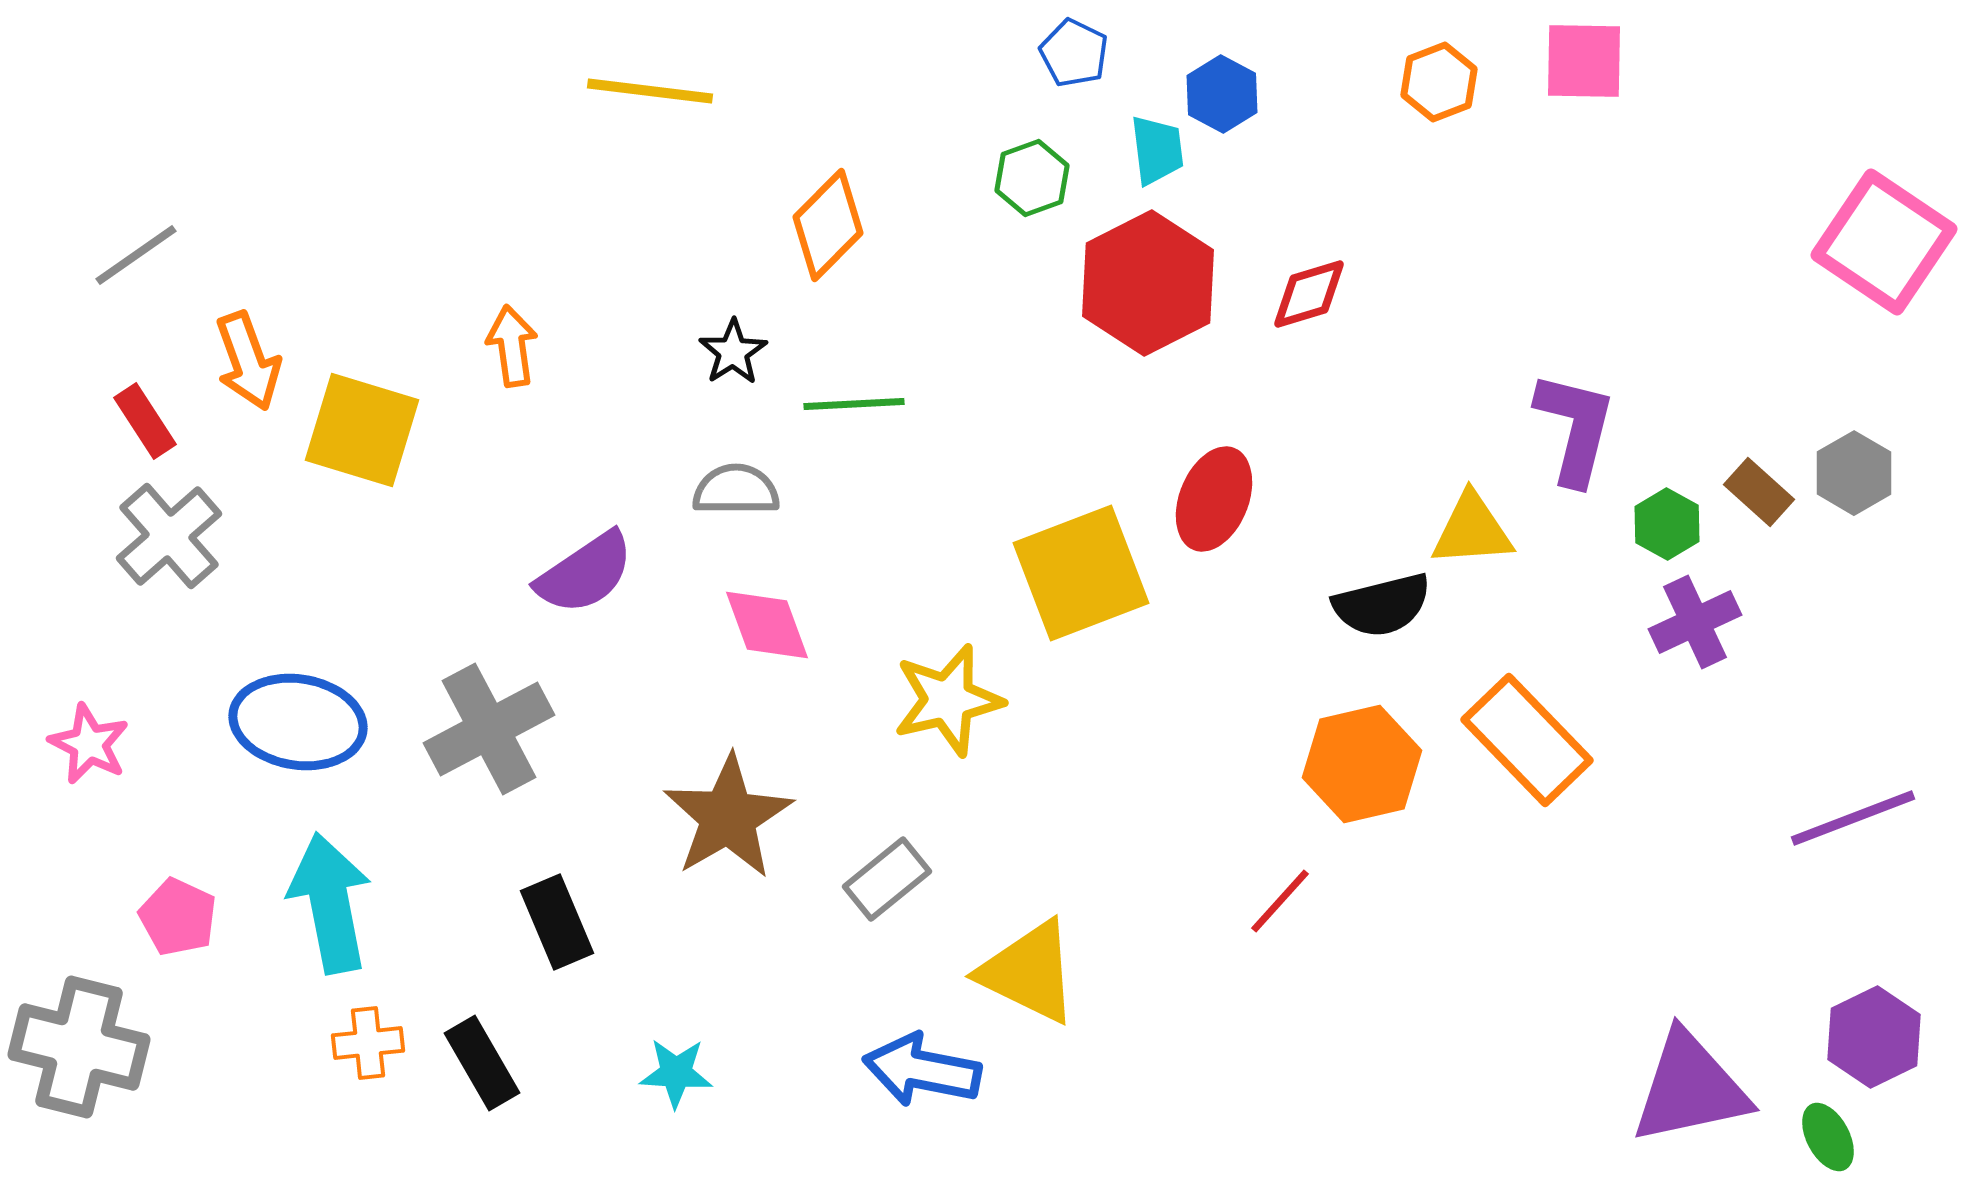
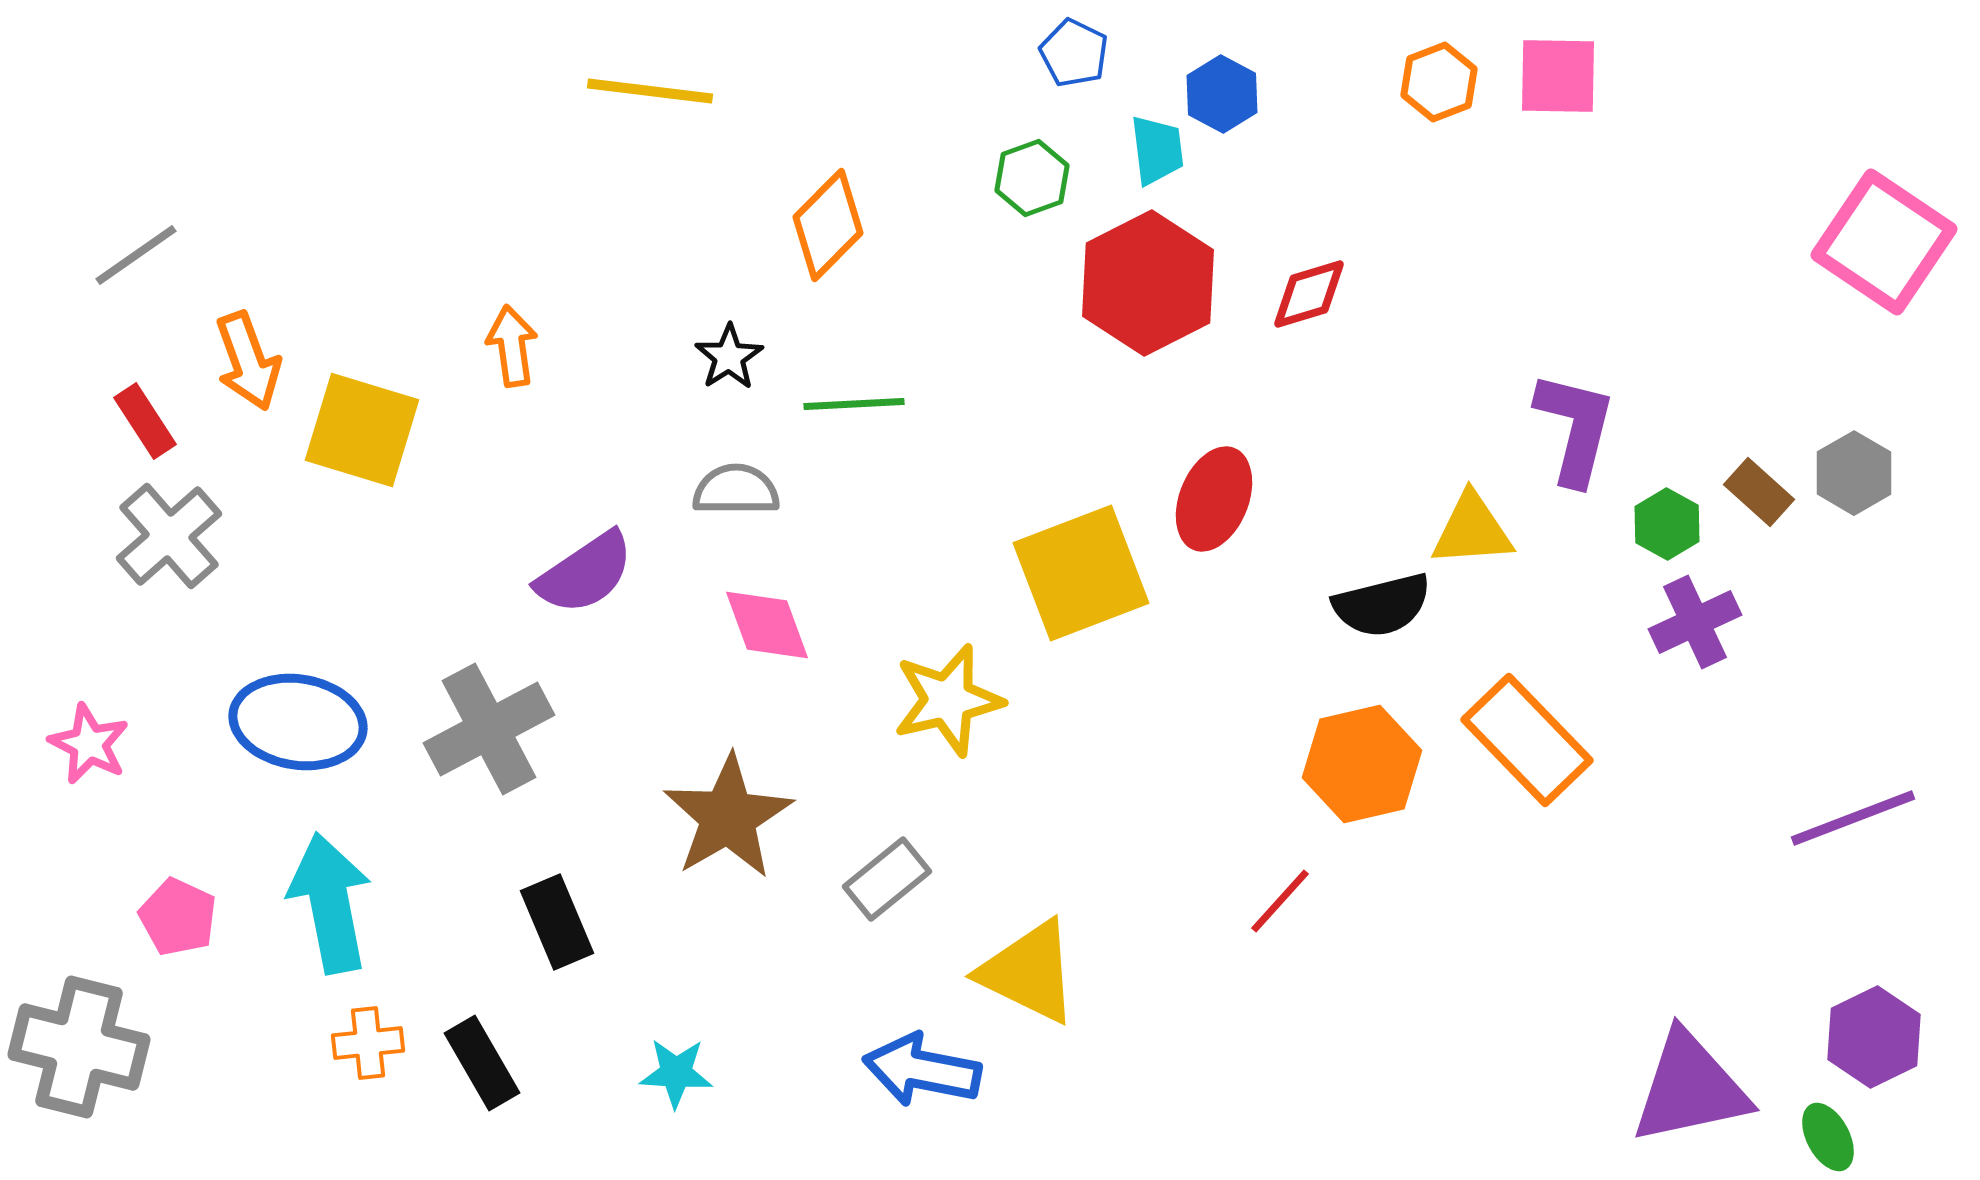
pink square at (1584, 61): moved 26 px left, 15 px down
black star at (733, 352): moved 4 px left, 5 px down
